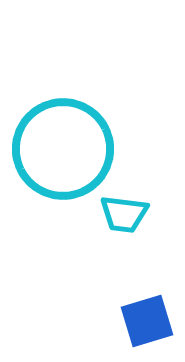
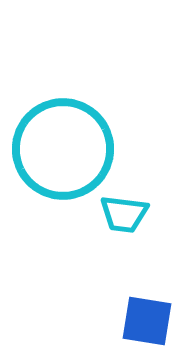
blue square: rotated 26 degrees clockwise
